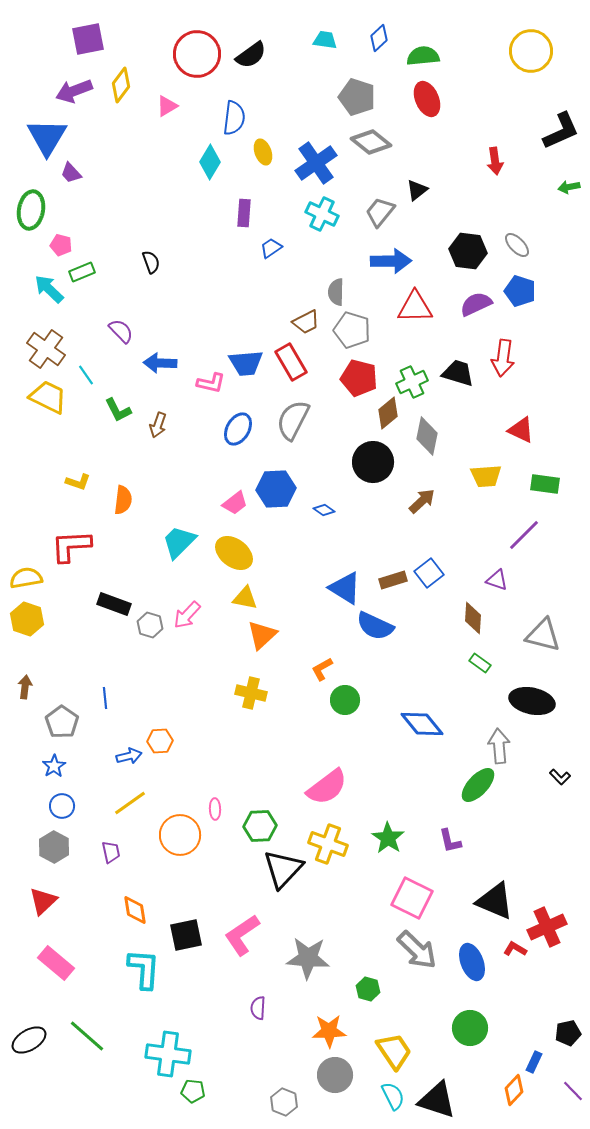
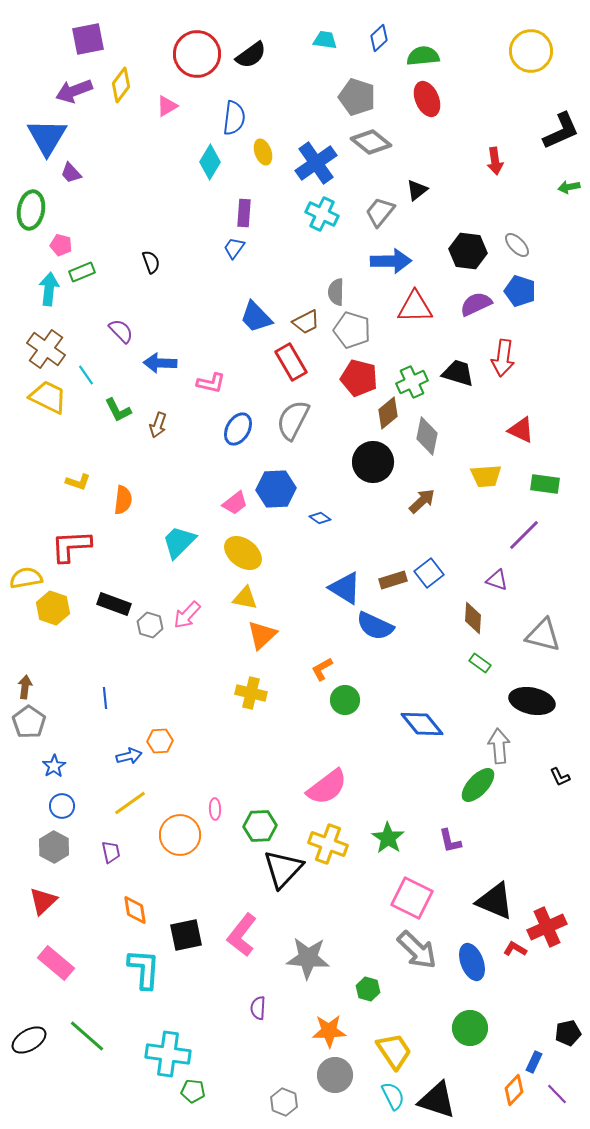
blue trapezoid at (271, 248): moved 37 px left; rotated 20 degrees counterclockwise
cyan arrow at (49, 289): rotated 52 degrees clockwise
blue trapezoid at (246, 363): moved 10 px right, 46 px up; rotated 51 degrees clockwise
blue diamond at (324, 510): moved 4 px left, 8 px down
yellow ellipse at (234, 553): moved 9 px right
yellow hexagon at (27, 619): moved 26 px right, 11 px up
gray pentagon at (62, 722): moved 33 px left
black L-shape at (560, 777): rotated 20 degrees clockwise
pink L-shape at (242, 935): rotated 18 degrees counterclockwise
purple line at (573, 1091): moved 16 px left, 3 px down
